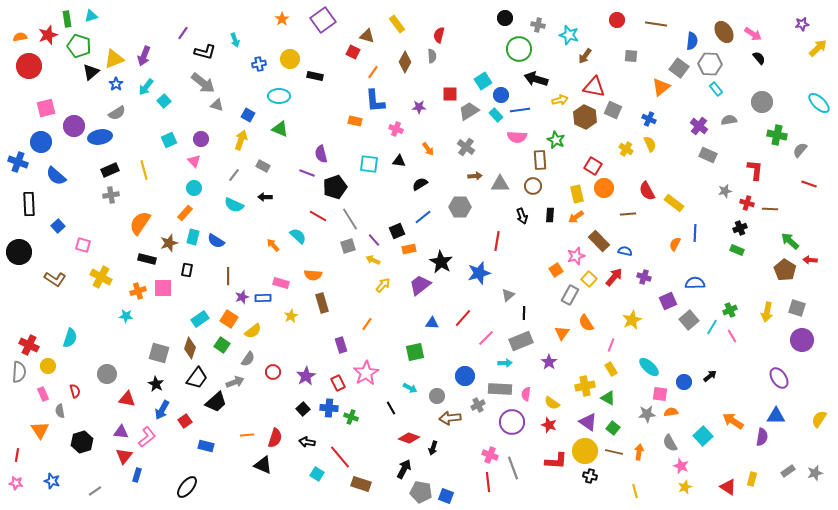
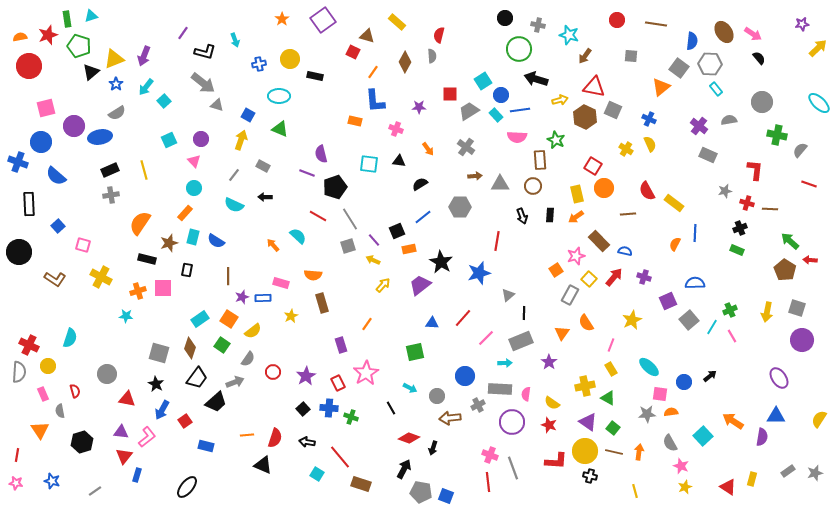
yellow rectangle at (397, 24): moved 2 px up; rotated 12 degrees counterclockwise
